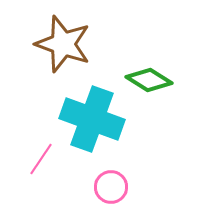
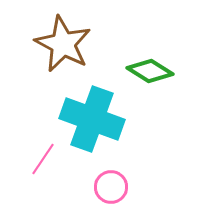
brown star: rotated 8 degrees clockwise
green diamond: moved 1 px right, 9 px up
pink line: moved 2 px right
